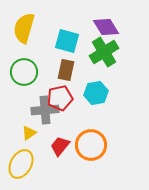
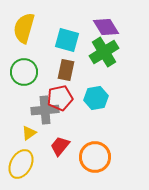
cyan square: moved 1 px up
cyan hexagon: moved 5 px down
orange circle: moved 4 px right, 12 px down
